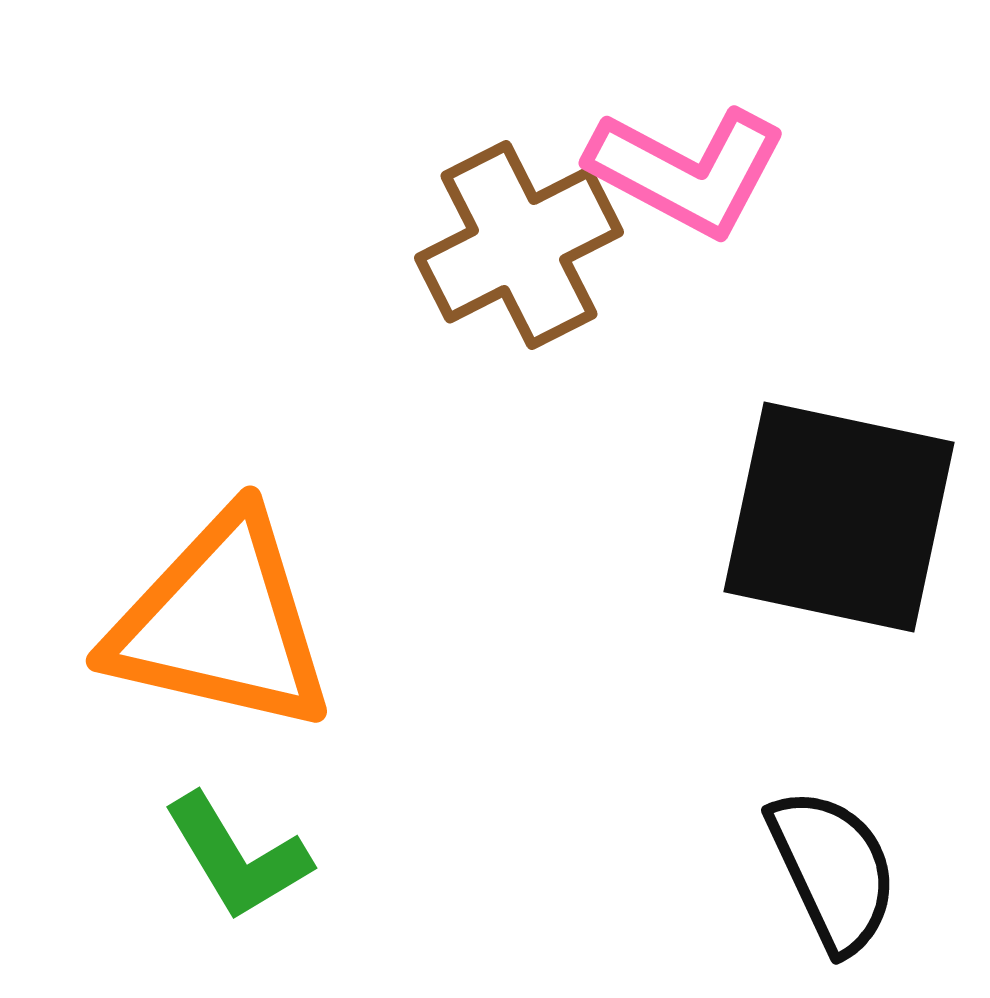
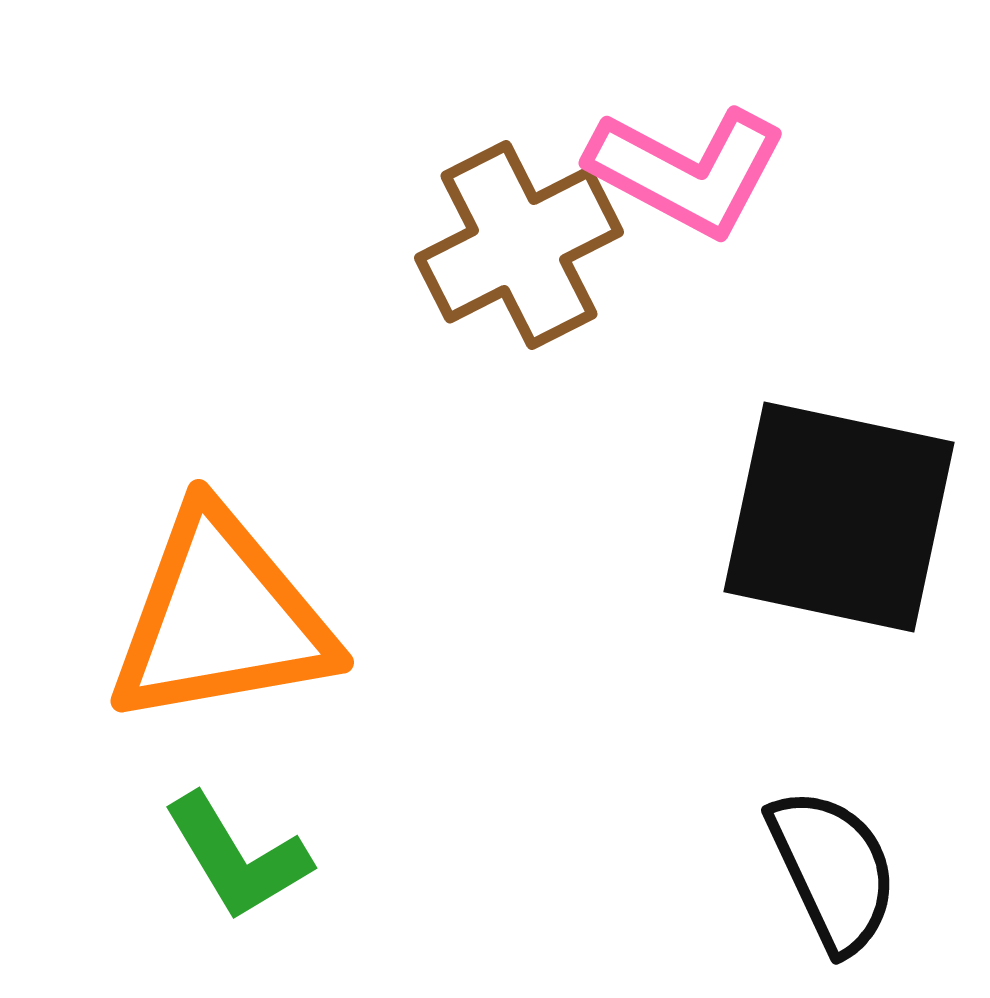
orange triangle: moved 5 px up; rotated 23 degrees counterclockwise
